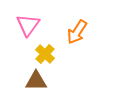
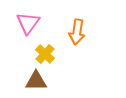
pink triangle: moved 2 px up
orange arrow: rotated 25 degrees counterclockwise
